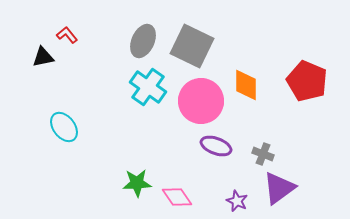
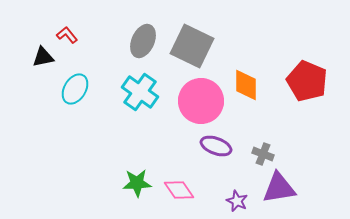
cyan cross: moved 8 px left, 5 px down
cyan ellipse: moved 11 px right, 38 px up; rotated 68 degrees clockwise
purple triangle: rotated 27 degrees clockwise
pink diamond: moved 2 px right, 7 px up
